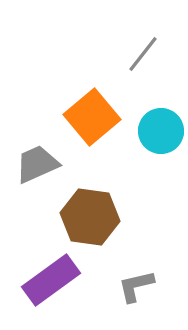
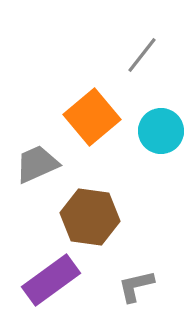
gray line: moved 1 px left, 1 px down
